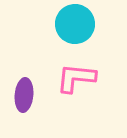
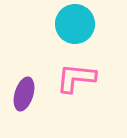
purple ellipse: moved 1 px up; rotated 12 degrees clockwise
